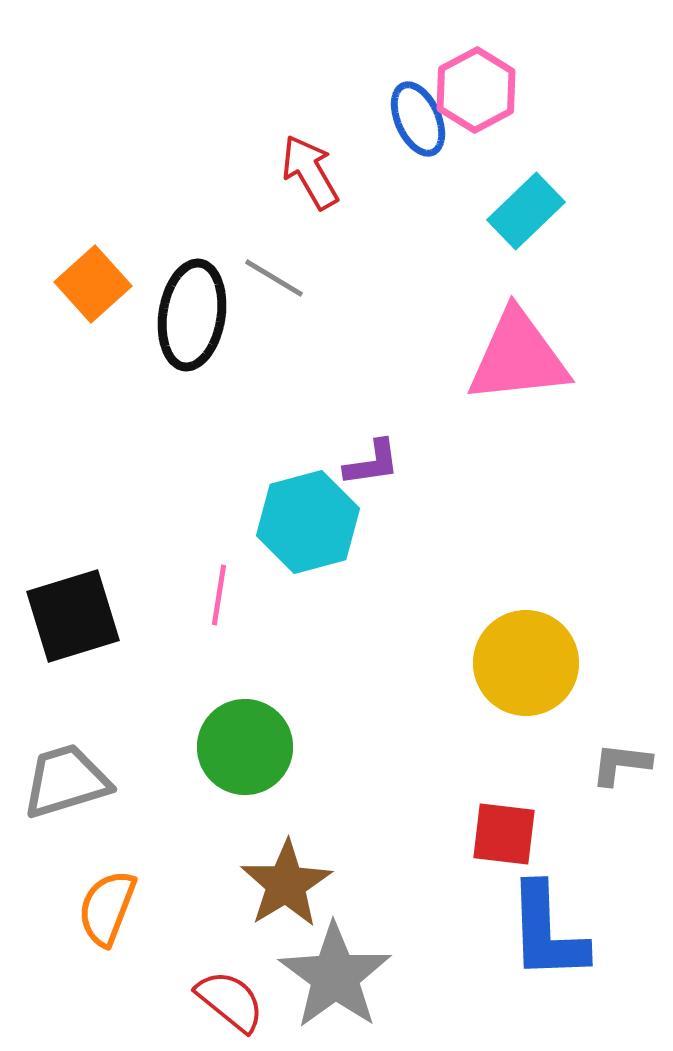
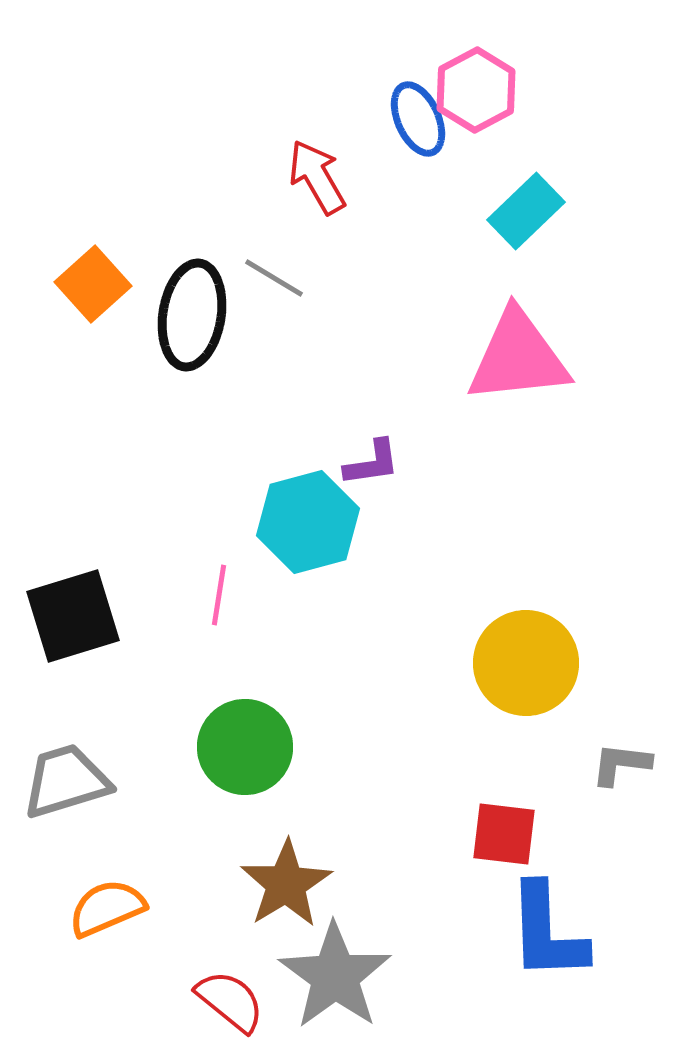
red arrow: moved 7 px right, 5 px down
orange semicircle: rotated 46 degrees clockwise
